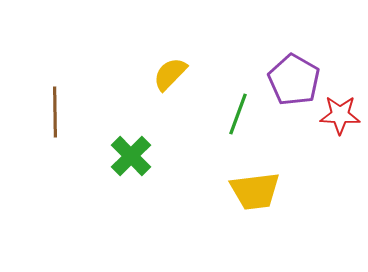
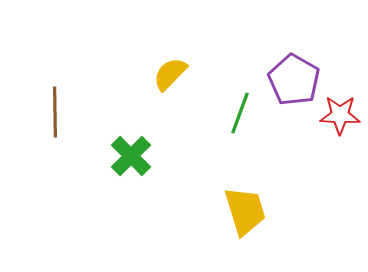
green line: moved 2 px right, 1 px up
yellow trapezoid: moved 10 px left, 20 px down; rotated 100 degrees counterclockwise
